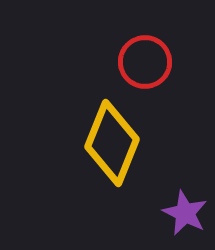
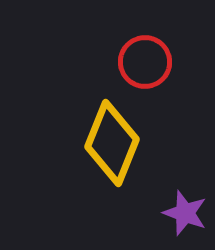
purple star: rotated 6 degrees counterclockwise
